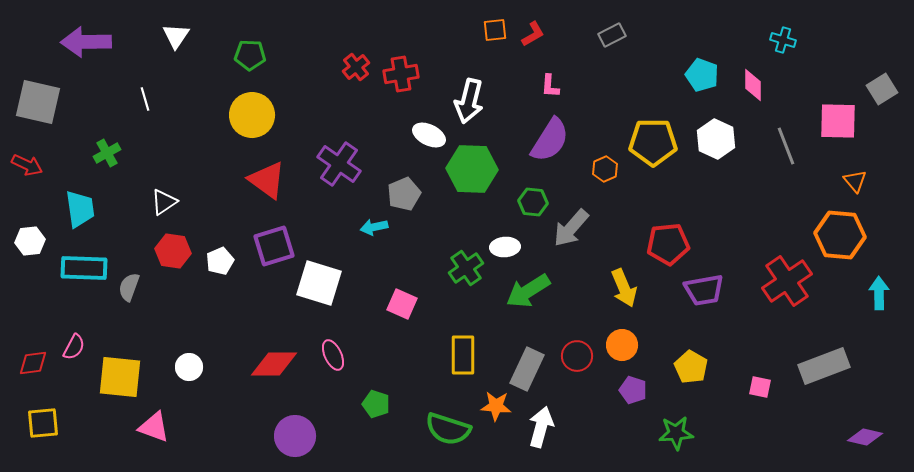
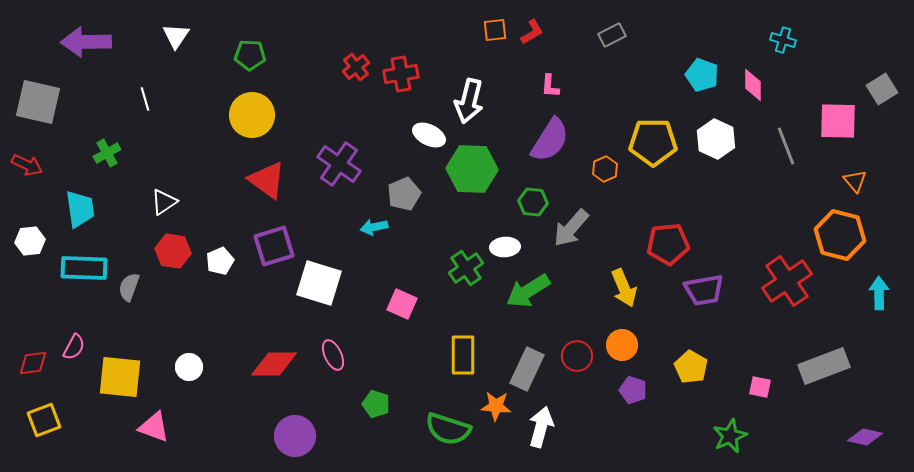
red L-shape at (533, 34): moved 1 px left, 2 px up
orange hexagon at (840, 235): rotated 9 degrees clockwise
yellow square at (43, 423): moved 1 px right, 3 px up; rotated 16 degrees counterclockwise
green star at (676, 433): moved 54 px right, 3 px down; rotated 20 degrees counterclockwise
